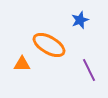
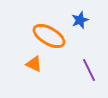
orange ellipse: moved 9 px up
orange triangle: moved 12 px right; rotated 24 degrees clockwise
